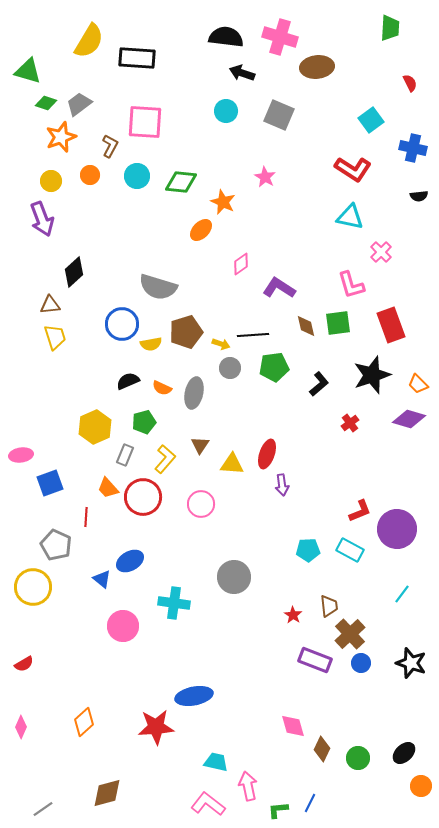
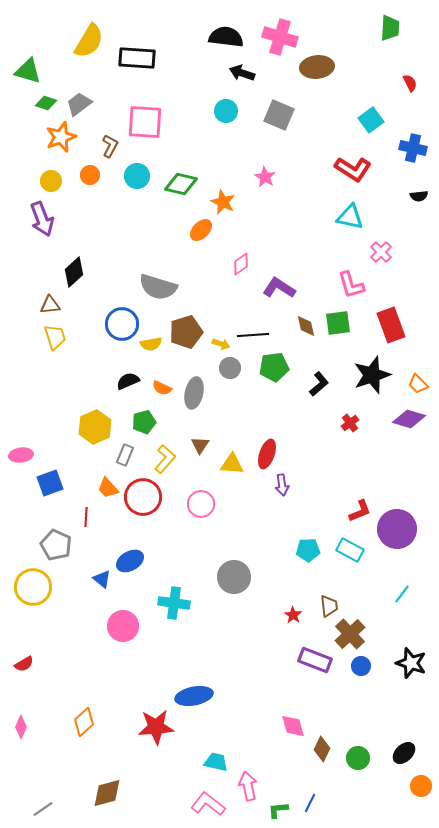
green diamond at (181, 182): moved 2 px down; rotated 8 degrees clockwise
blue circle at (361, 663): moved 3 px down
